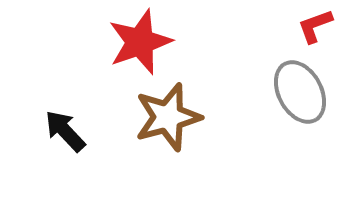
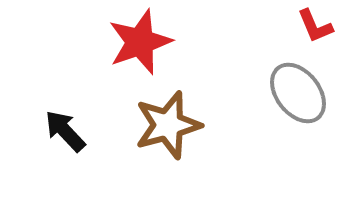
red L-shape: rotated 93 degrees counterclockwise
gray ellipse: moved 2 px left, 1 px down; rotated 10 degrees counterclockwise
brown star: moved 8 px down
